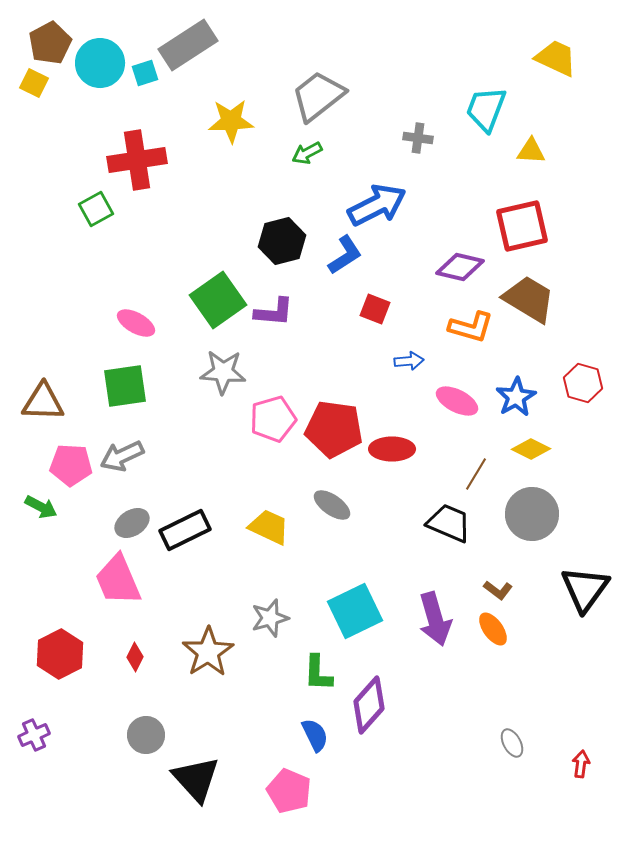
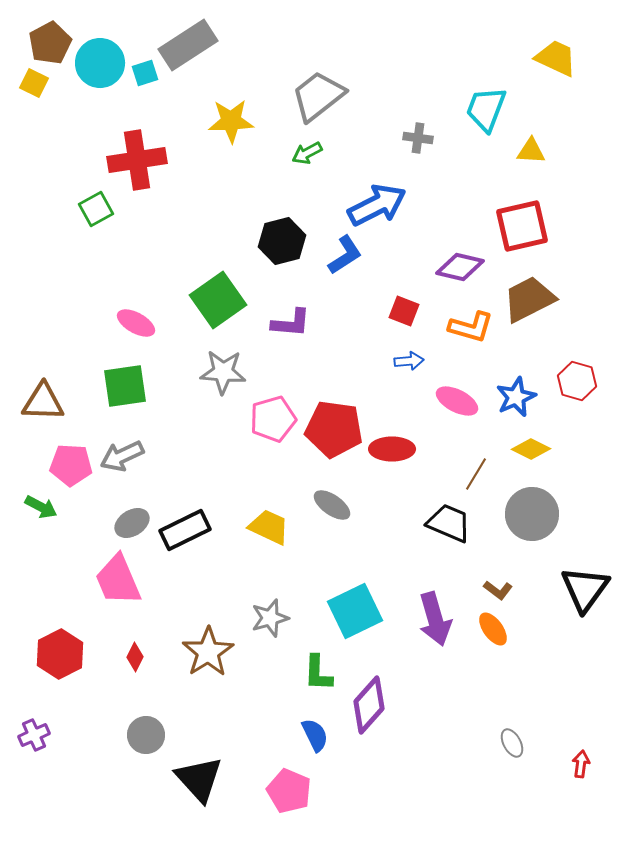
brown trapezoid at (529, 299): rotated 58 degrees counterclockwise
red square at (375, 309): moved 29 px right, 2 px down
purple L-shape at (274, 312): moved 17 px right, 11 px down
red hexagon at (583, 383): moved 6 px left, 2 px up
blue star at (516, 397): rotated 6 degrees clockwise
black triangle at (196, 779): moved 3 px right
